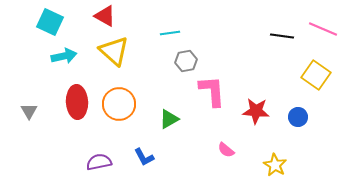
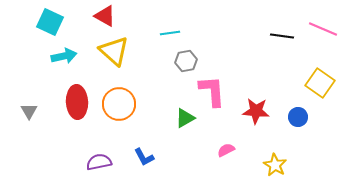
yellow square: moved 4 px right, 8 px down
green triangle: moved 16 px right, 1 px up
pink semicircle: rotated 114 degrees clockwise
